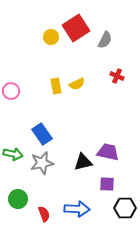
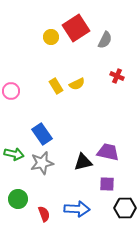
yellow rectangle: rotated 21 degrees counterclockwise
green arrow: moved 1 px right
